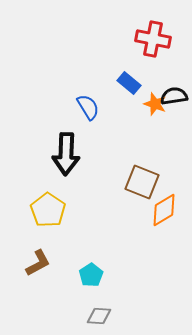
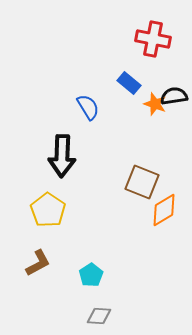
black arrow: moved 4 px left, 2 px down
